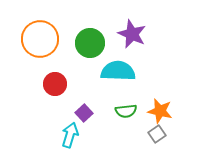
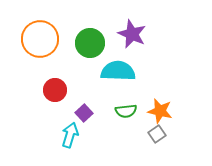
red circle: moved 6 px down
